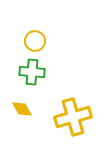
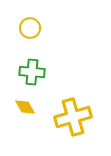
yellow circle: moved 5 px left, 13 px up
yellow diamond: moved 3 px right, 2 px up
